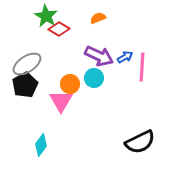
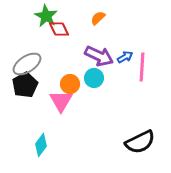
orange semicircle: rotated 21 degrees counterclockwise
red diamond: rotated 35 degrees clockwise
